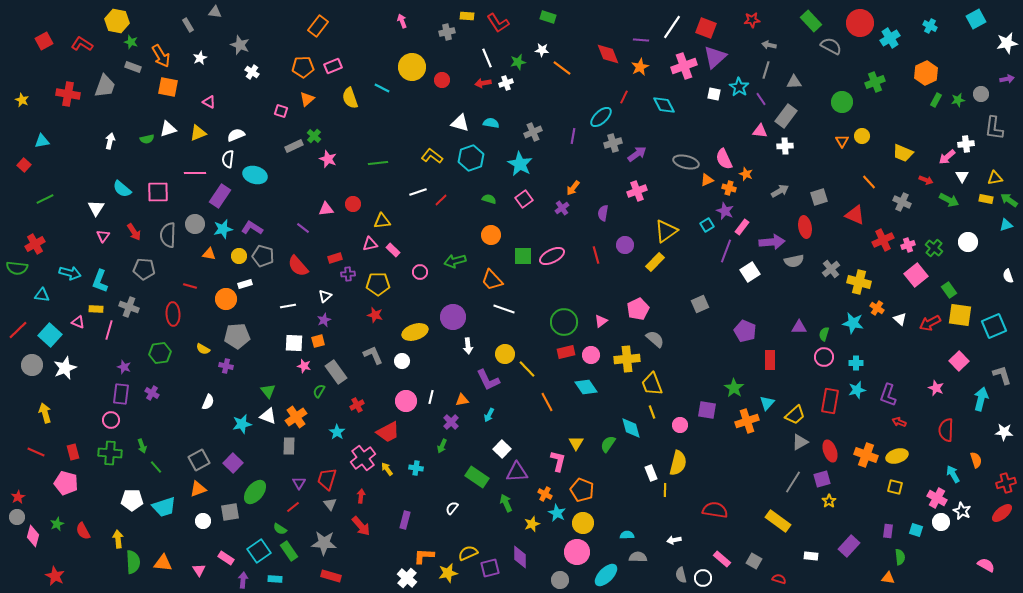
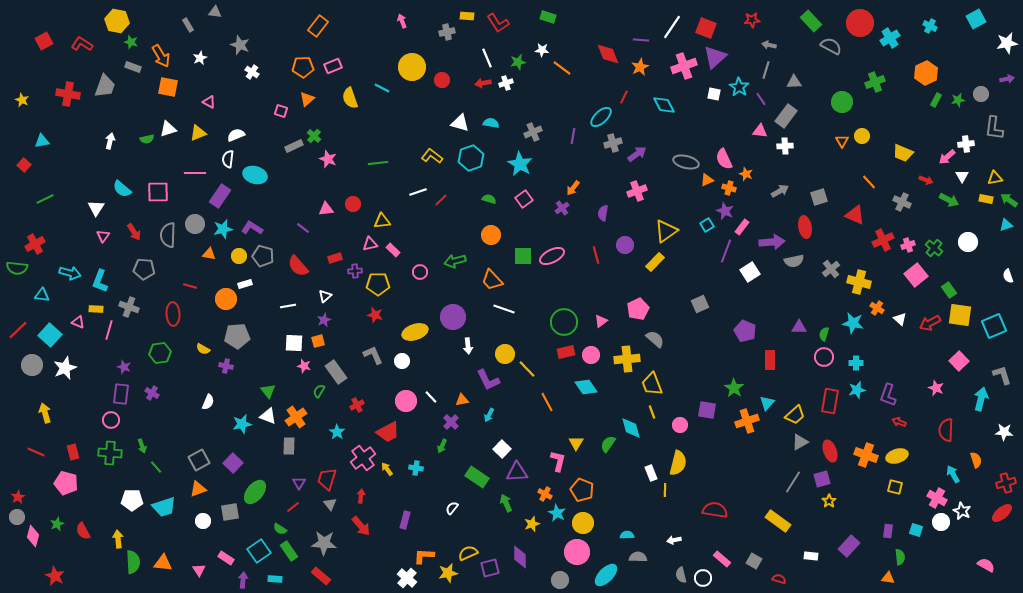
purple cross at (348, 274): moved 7 px right, 3 px up
white line at (431, 397): rotated 56 degrees counterclockwise
red rectangle at (331, 576): moved 10 px left; rotated 24 degrees clockwise
